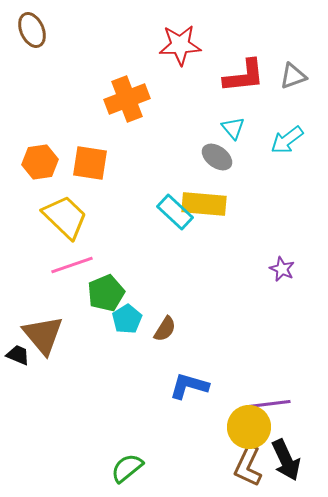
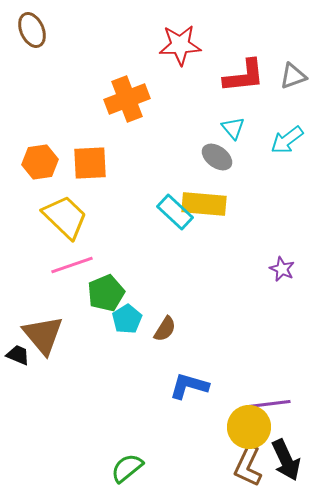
orange square: rotated 12 degrees counterclockwise
